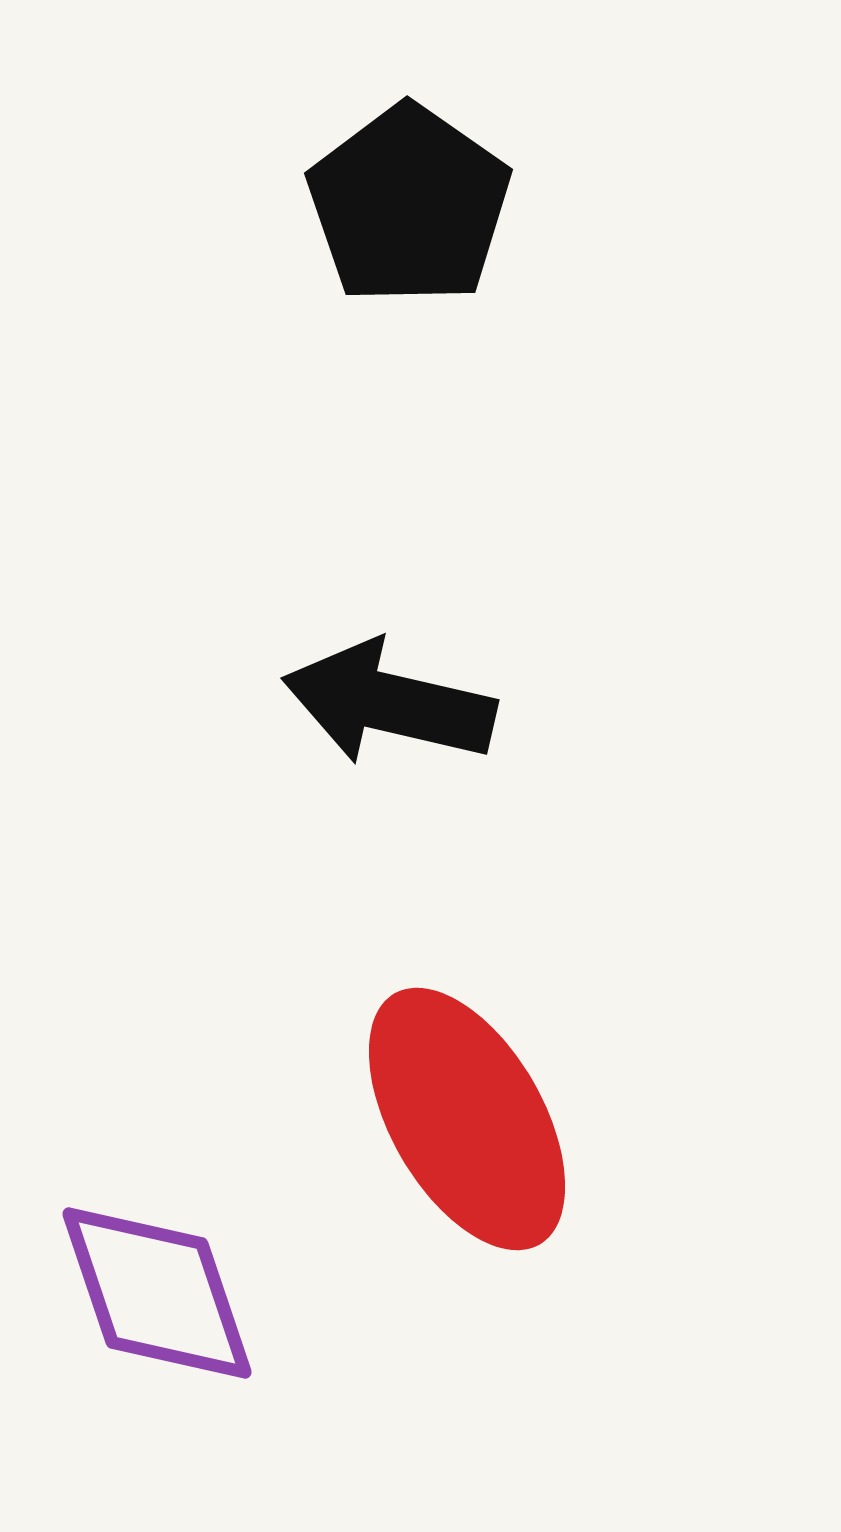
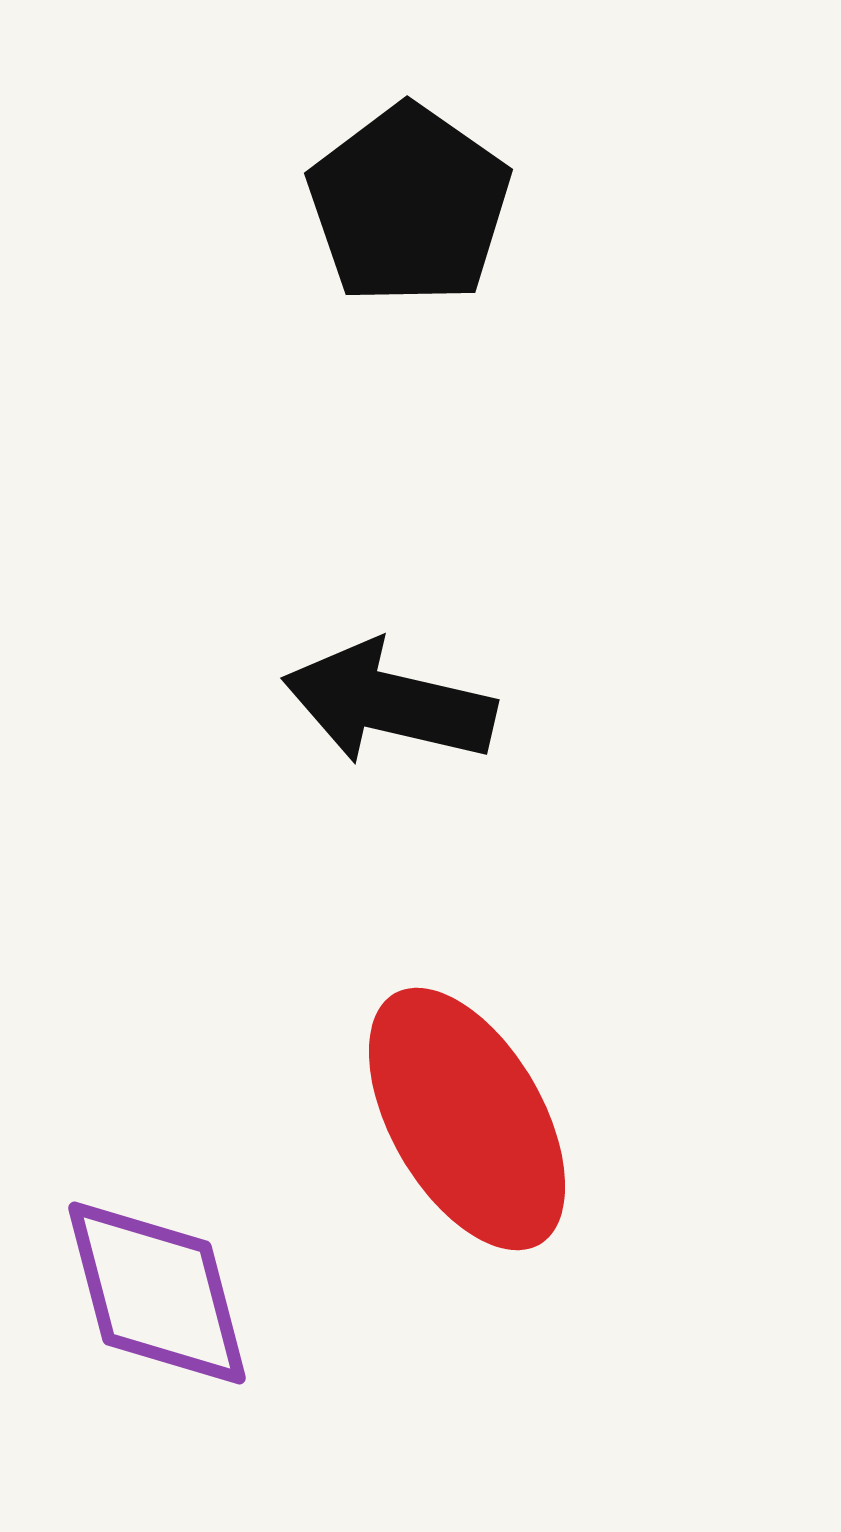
purple diamond: rotated 4 degrees clockwise
